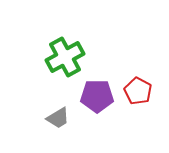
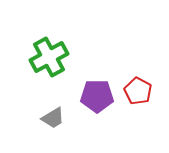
green cross: moved 16 px left
gray trapezoid: moved 5 px left
